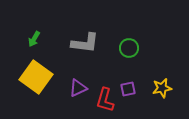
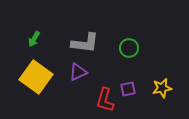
purple triangle: moved 16 px up
